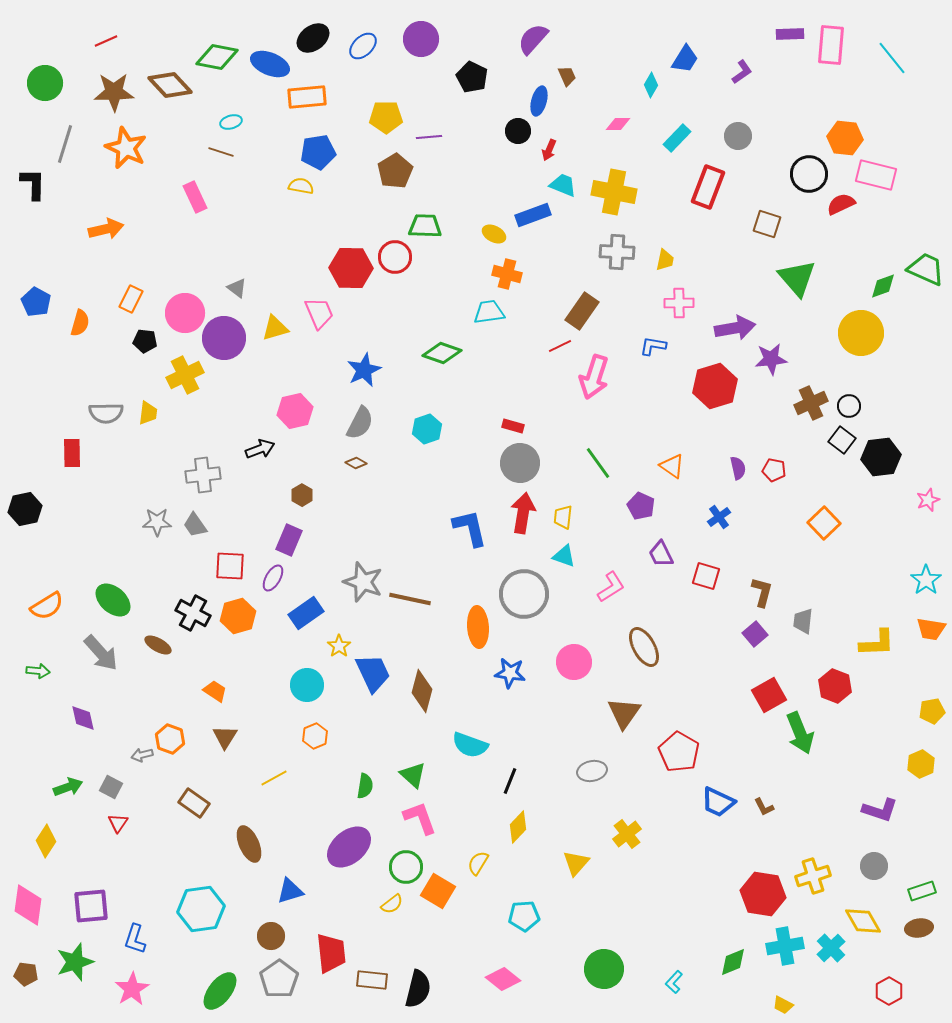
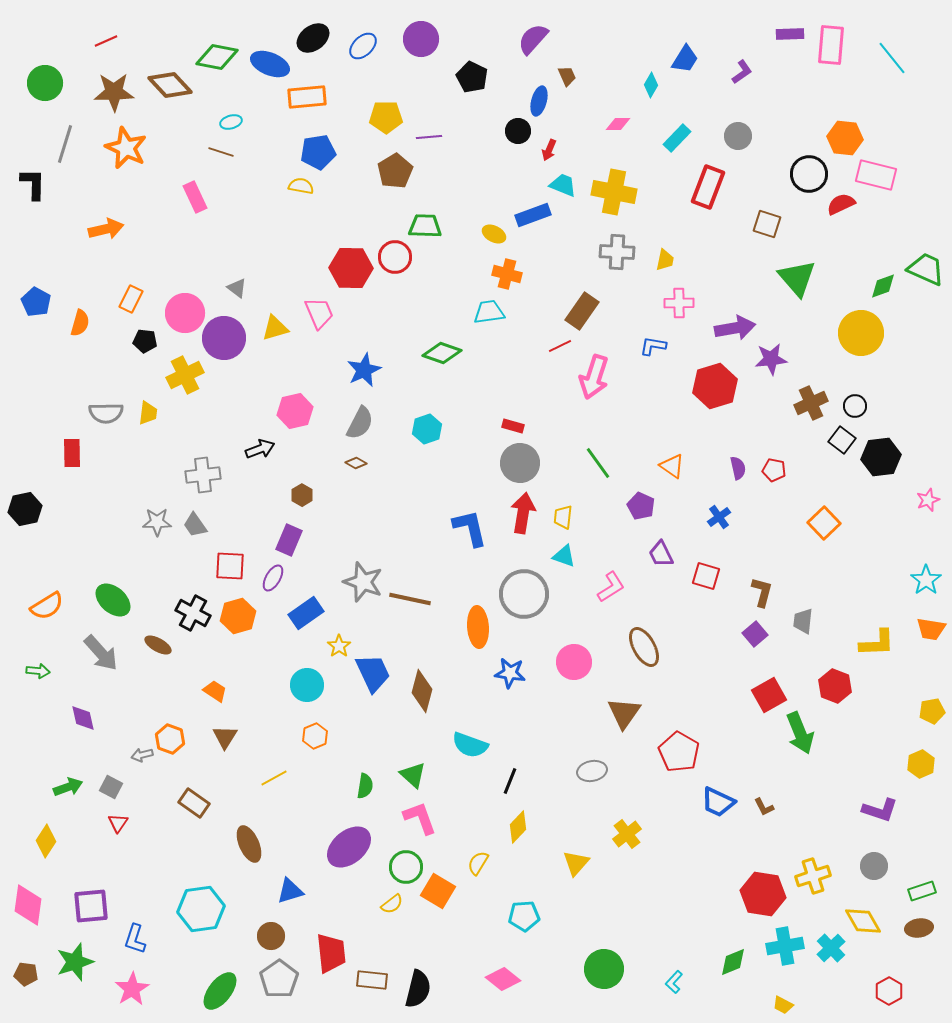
black circle at (849, 406): moved 6 px right
